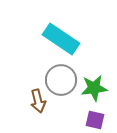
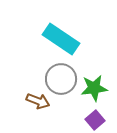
gray circle: moved 1 px up
brown arrow: rotated 55 degrees counterclockwise
purple square: rotated 36 degrees clockwise
